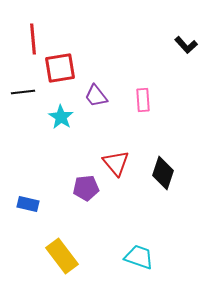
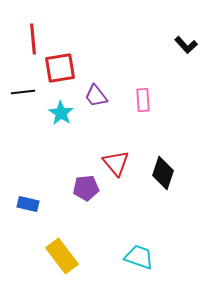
cyan star: moved 4 px up
